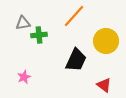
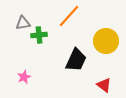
orange line: moved 5 px left
